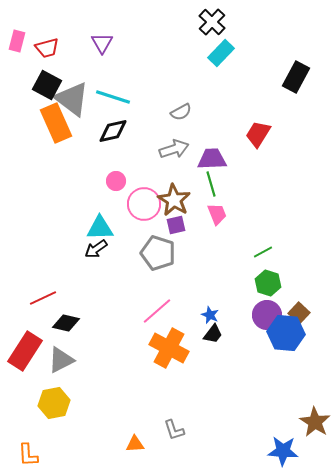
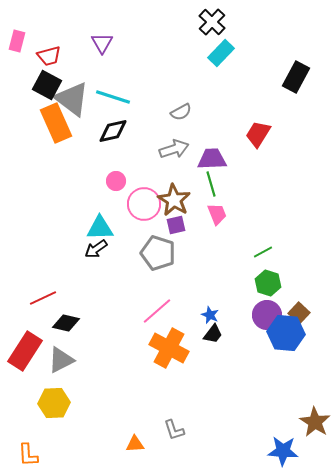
red trapezoid at (47, 48): moved 2 px right, 8 px down
yellow hexagon at (54, 403): rotated 8 degrees clockwise
